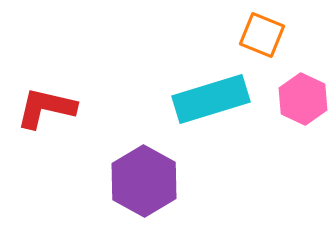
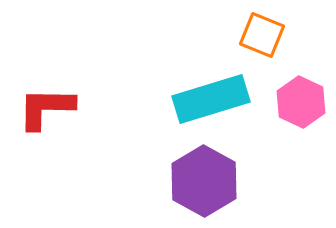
pink hexagon: moved 2 px left, 3 px down
red L-shape: rotated 12 degrees counterclockwise
purple hexagon: moved 60 px right
